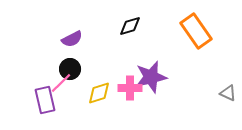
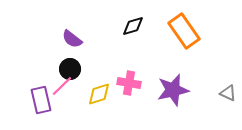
black diamond: moved 3 px right
orange rectangle: moved 12 px left
purple semicircle: rotated 65 degrees clockwise
purple star: moved 22 px right, 13 px down
pink line: moved 1 px right, 3 px down
pink cross: moved 1 px left, 5 px up; rotated 10 degrees clockwise
yellow diamond: moved 1 px down
purple rectangle: moved 4 px left
